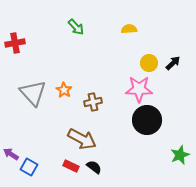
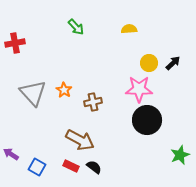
brown arrow: moved 2 px left, 1 px down
blue square: moved 8 px right
